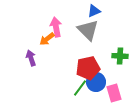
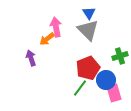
blue triangle: moved 5 px left, 2 px down; rotated 40 degrees counterclockwise
green cross: rotated 21 degrees counterclockwise
red pentagon: rotated 10 degrees counterclockwise
blue circle: moved 10 px right, 2 px up
